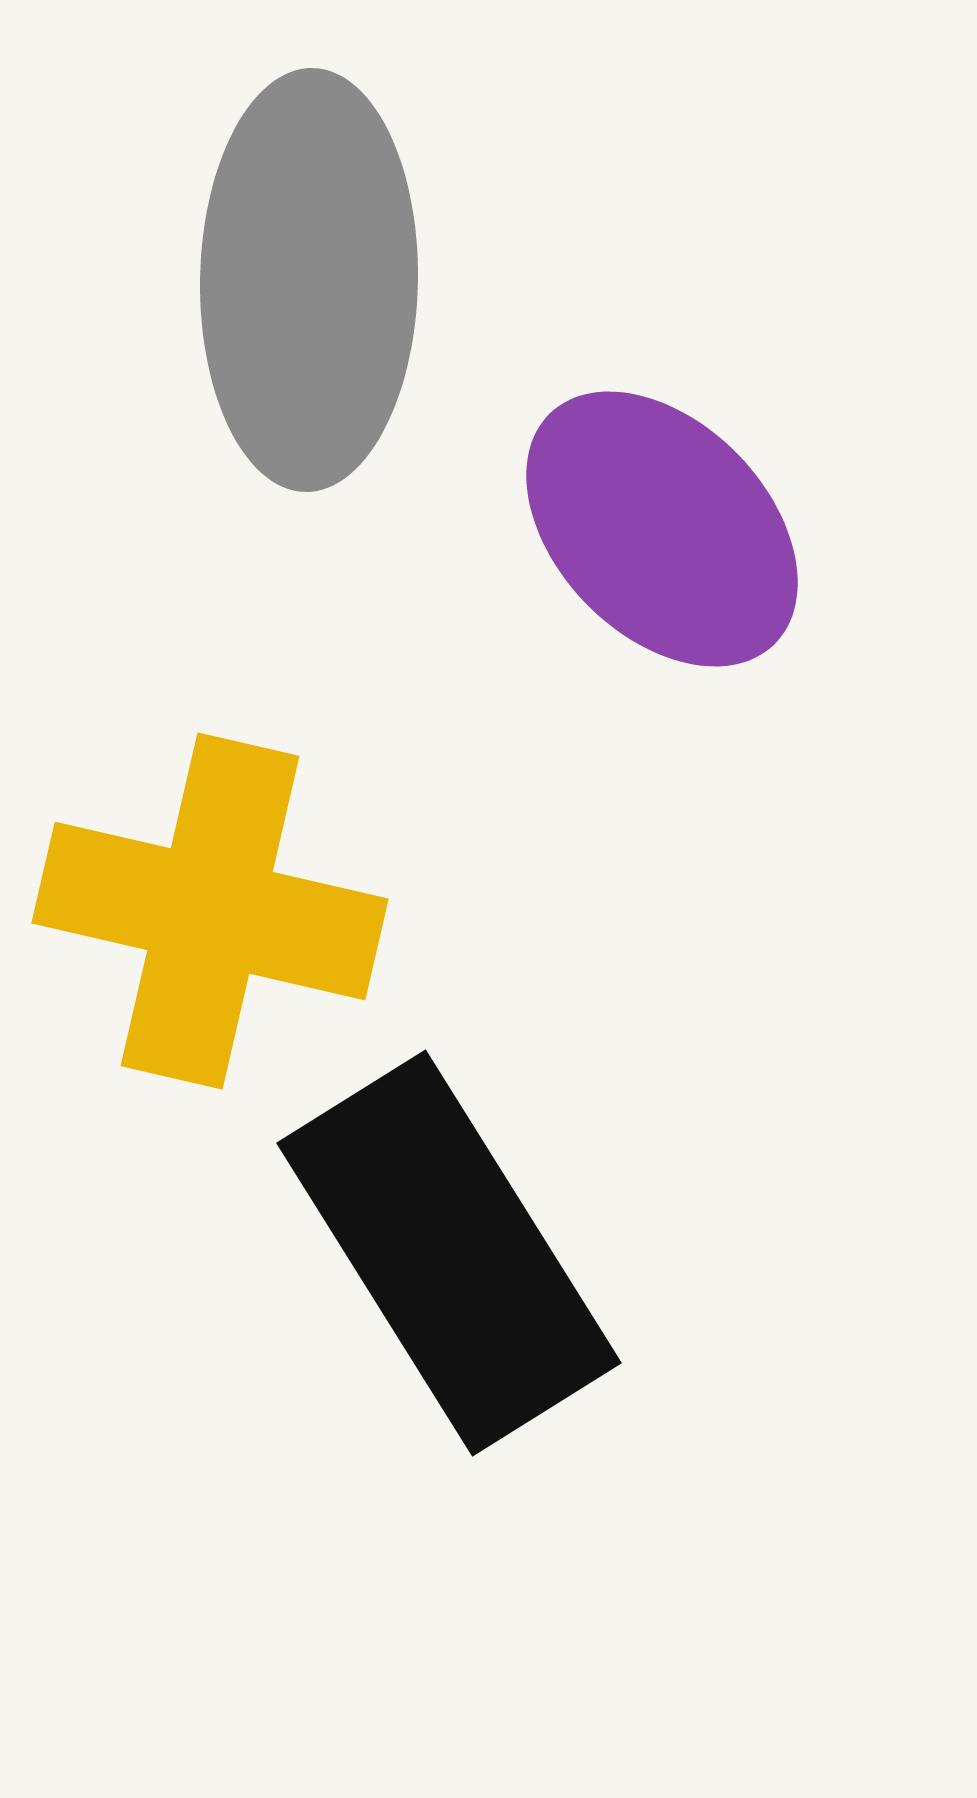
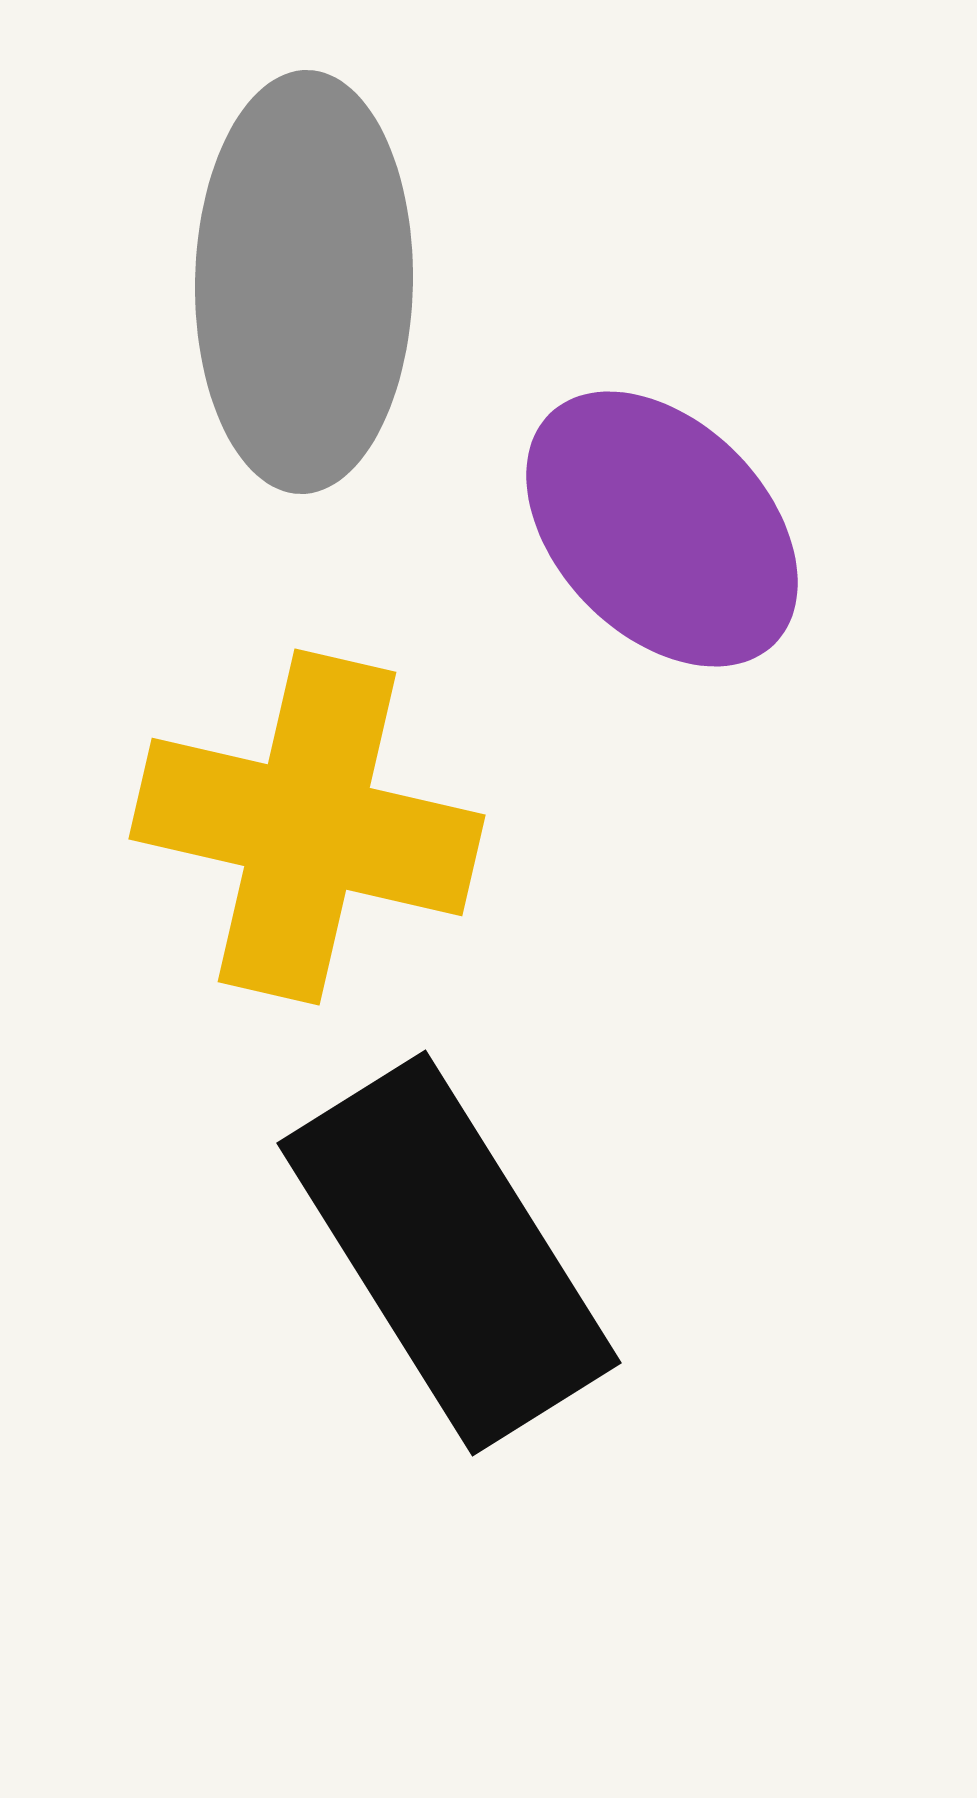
gray ellipse: moved 5 px left, 2 px down
yellow cross: moved 97 px right, 84 px up
